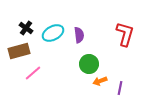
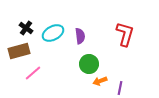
purple semicircle: moved 1 px right, 1 px down
